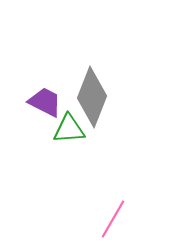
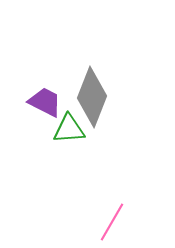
pink line: moved 1 px left, 3 px down
